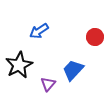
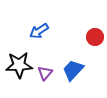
black star: rotated 24 degrees clockwise
purple triangle: moved 3 px left, 11 px up
